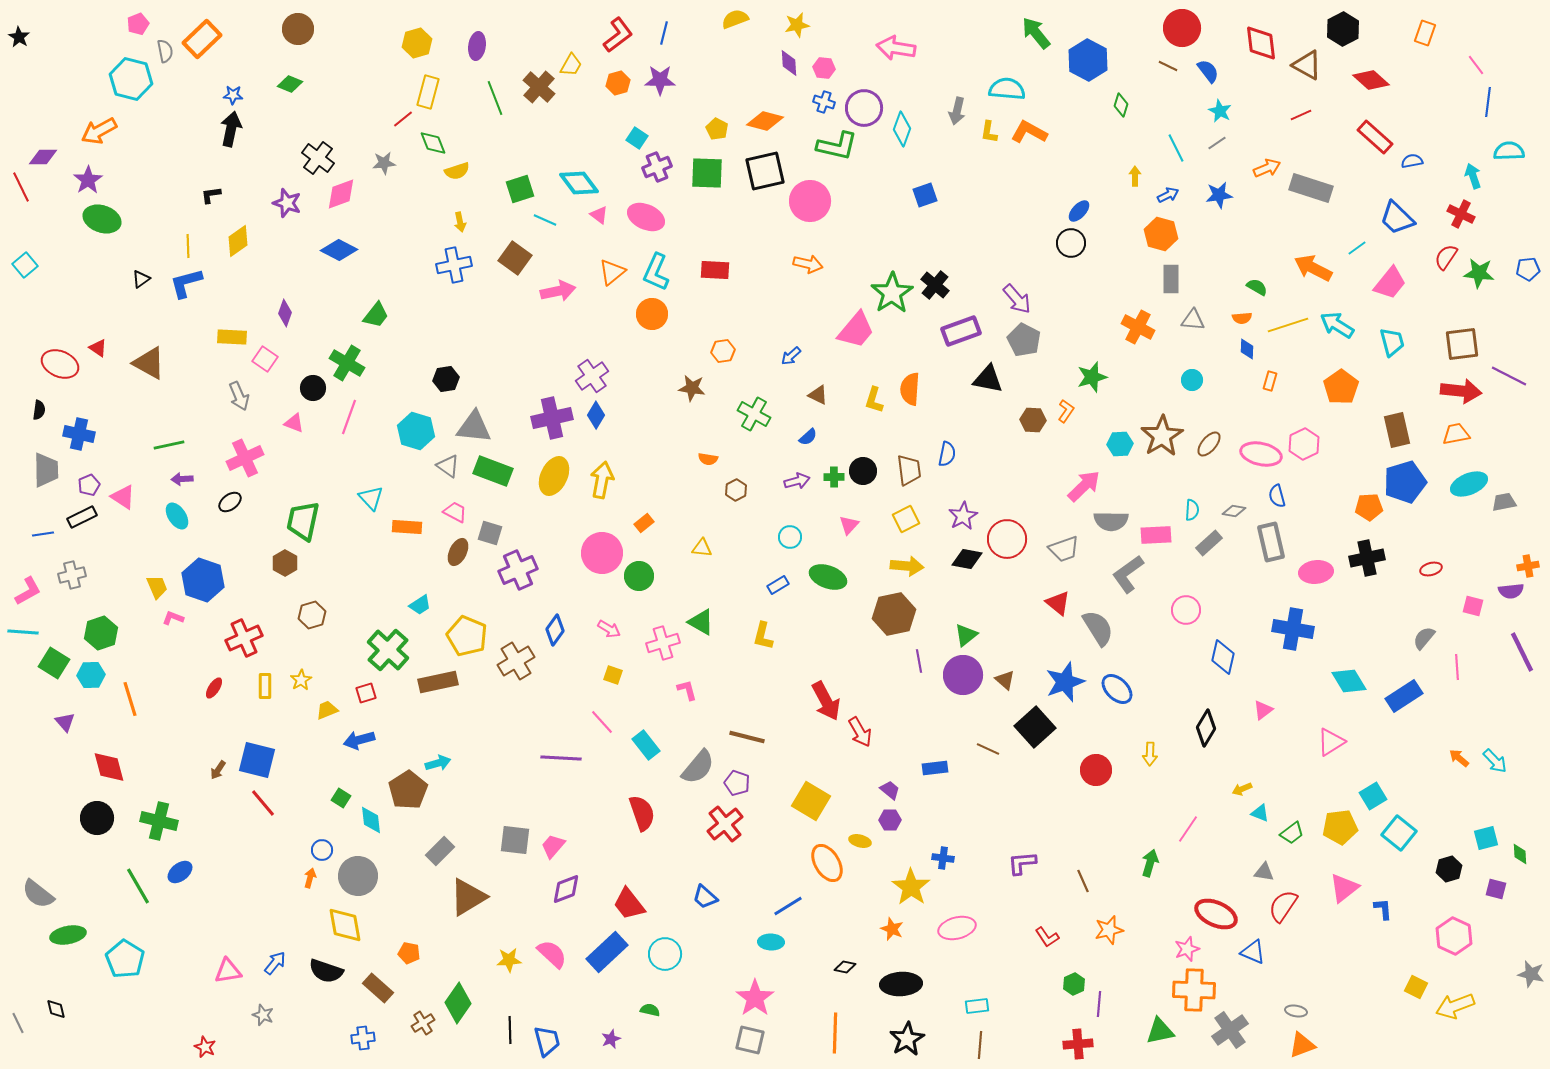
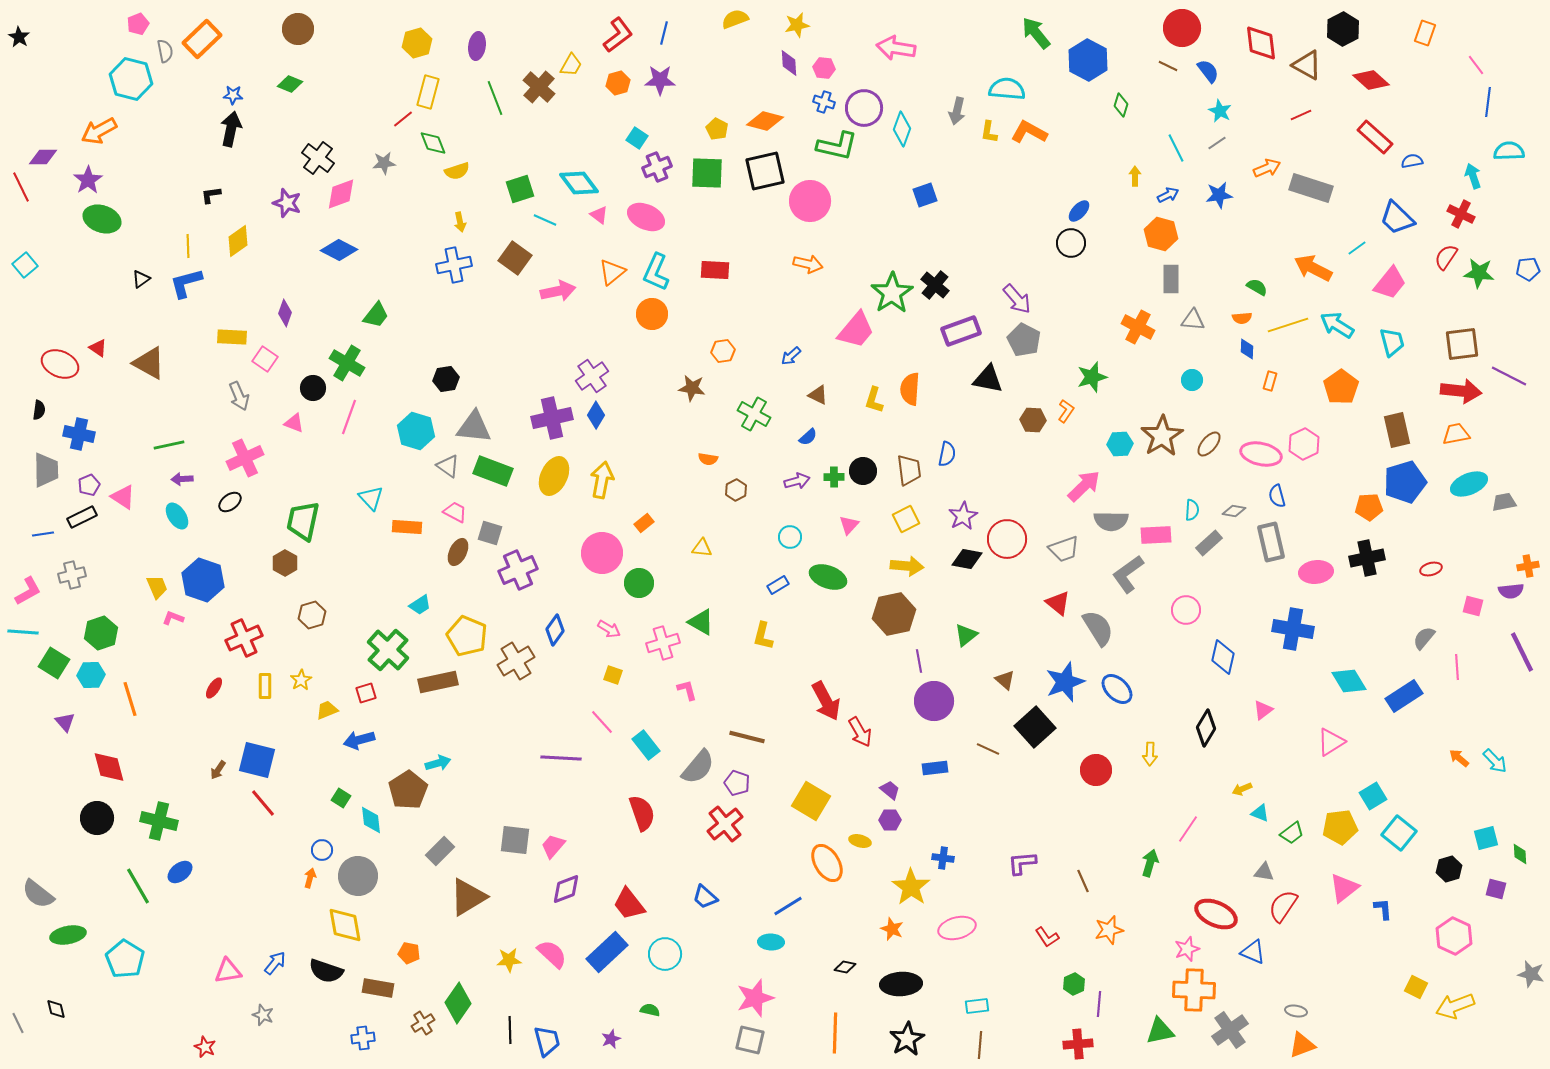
green circle at (639, 576): moved 7 px down
purple circle at (963, 675): moved 29 px left, 26 px down
brown rectangle at (378, 988): rotated 32 degrees counterclockwise
pink star at (755, 998): rotated 18 degrees clockwise
